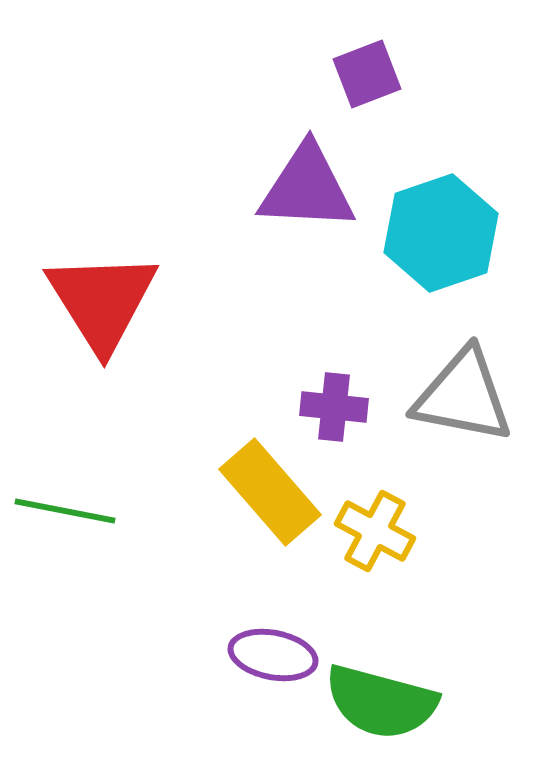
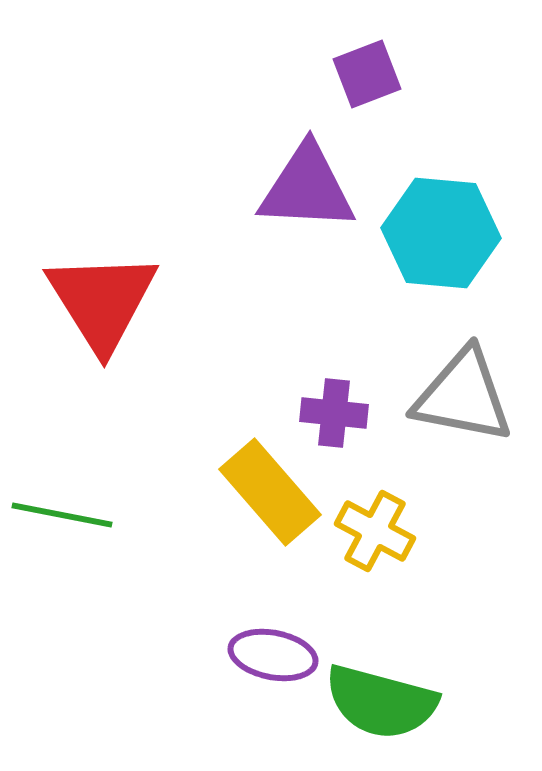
cyan hexagon: rotated 24 degrees clockwise
purple cross: moved 6 px down
green line: moved 3 px left, 4 px down
